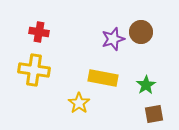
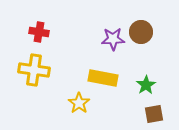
purple star: rotated 15 degrees clockwise
